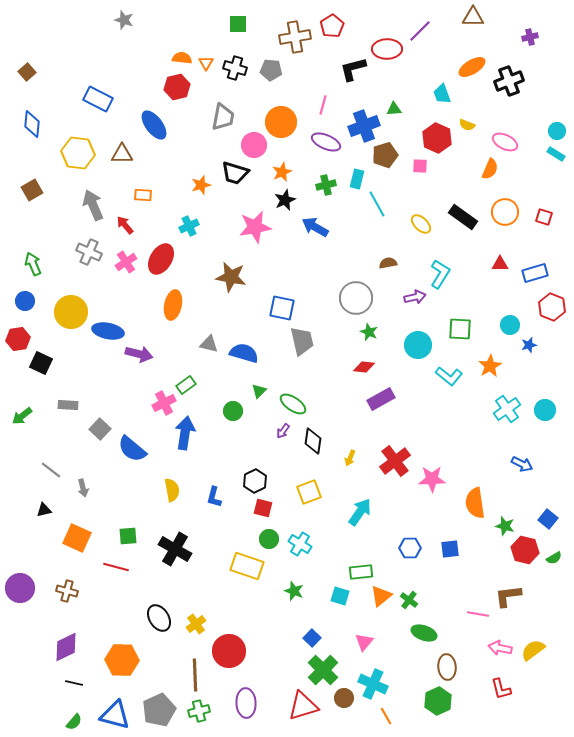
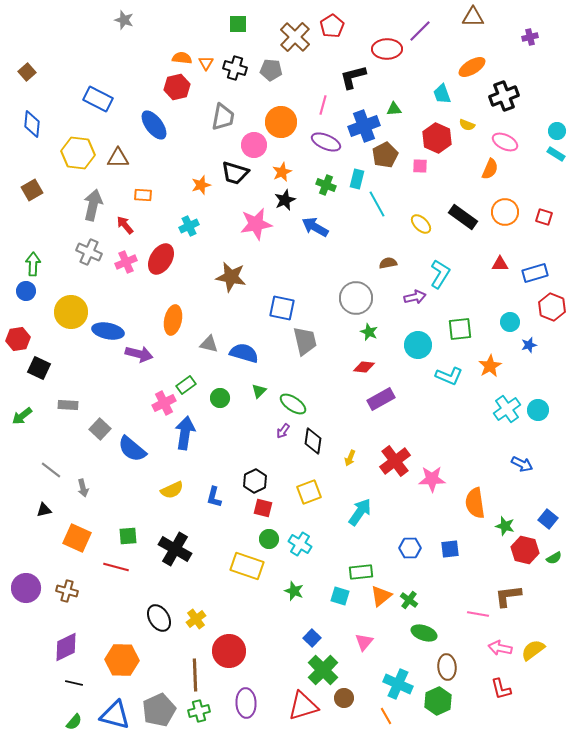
brown cross at (295, 37): rotated 36 degrees counterclockwise
black L-shape at (353, 69): moved 8 px down
black cross at (509, 81): moved 5 px left, 15 px down
brown triangle at (122, 154): moved 4 px left, 4 px down
brown pentagon at (385, 155): rotated 10 degrees counterclockwise
green cross at (326, 185): rotated 36 degrees clockwise
gray arrow at (93, 205): rotated 36 degrees clockwise
pink star at (255, 227): moved 1 px right, 3 px up
pink cross at (126, 262): rotated 10 degrees clockwise
green arrow at (33, 264): rotated 25 degrees clockwise
blue circle at (25, 301): moved 1 px right, 10 px up
orange ellipse at (173, 305): moved 15 px down
cyan circle at (510, 325): moved 3 px up
green square at (460, 329): rotated 10 degrees counterclockwise
gray trapezoid at (302, 341): moved 3 px right
black square at (41, 363): moved 2 px left, 5 px down
cyan L-shape at (449, 376): rotated 16 degrees counterclockwise
cyan circle at (545, 410): moved 7 px left
green circle at (233, 411): moved 13 px left, 13 px up
yellow semicircle at (172, 490): rotated 75 degrees clockwise
purple circle at (20, 588): moved 6 px right
yellow cross at (196, 624): moved 5 px up
cyan cross at (373, 684): moved 25 px right
